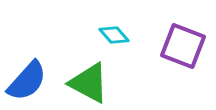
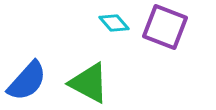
cyan diamond: moved 12 px up
purple square: moved 18 px left, 19 px up
